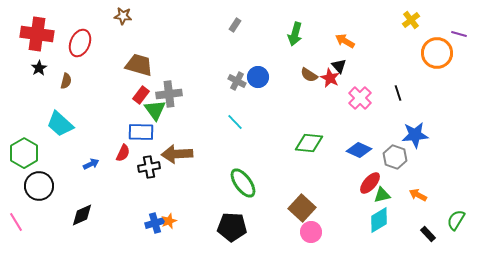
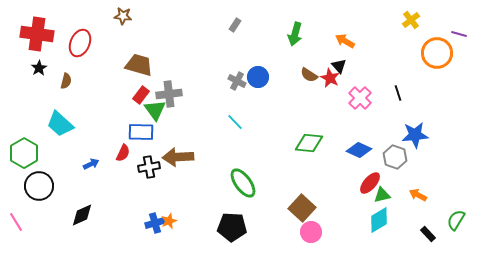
brown arrow at (177, 154): moved 1 px right, 3 px down
